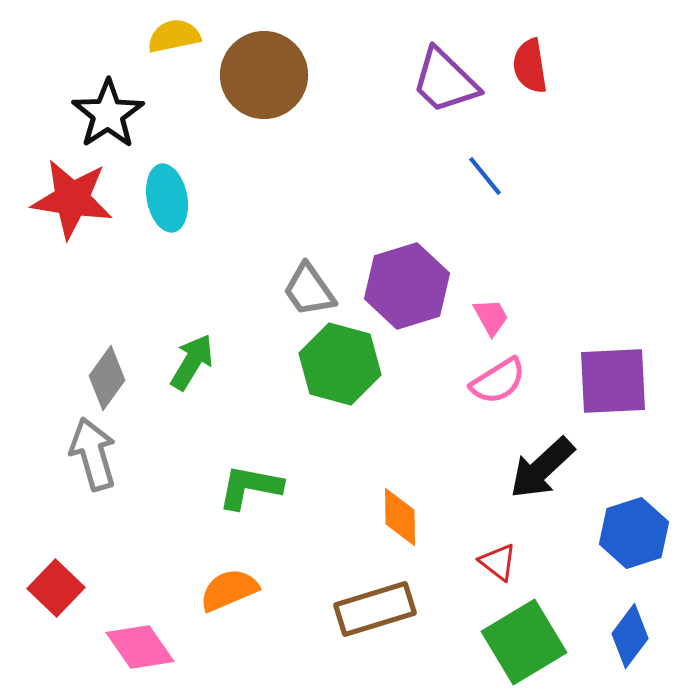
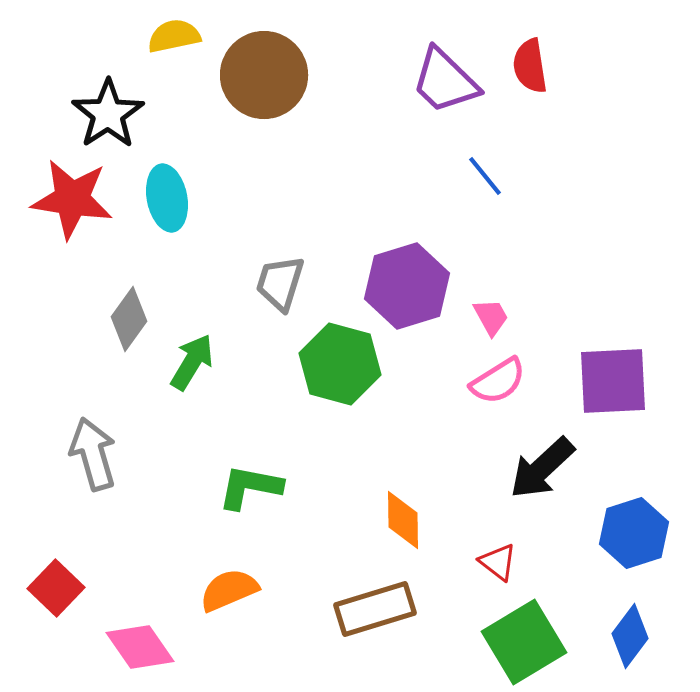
gray trapezoid: moved 29 px left, 7 px up; rotated 52 degrees clockwise
gray diamond: moved 22 px right, 59 px up
orange diamond: moved 3 px right, 3 px down
